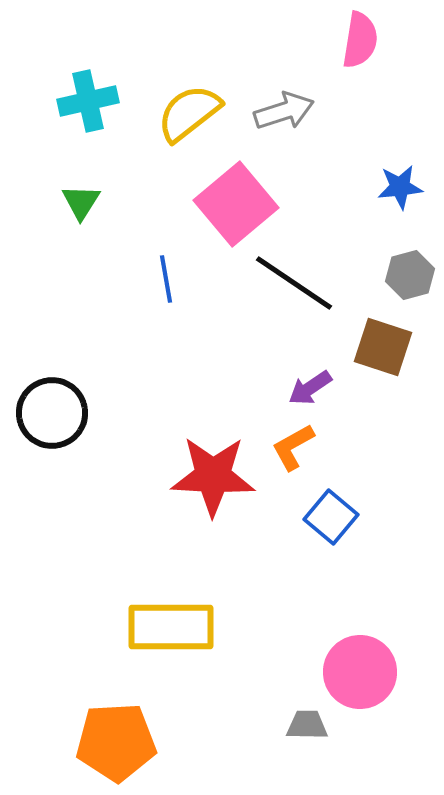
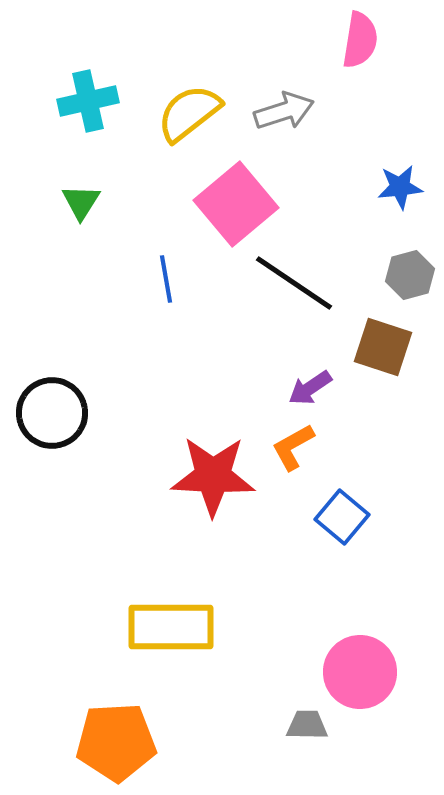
blue square: moved 11 px right
